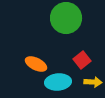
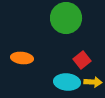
orange ellipse: moved 14 px left, 6 px up; rotated 20 degrees counterclockwise
cyan ellipse: moved 9 px right; rotated 10 degrees clockwise
